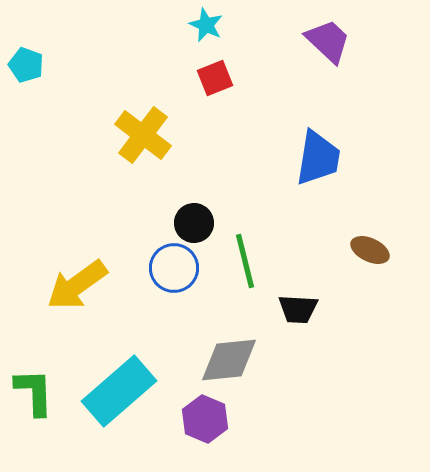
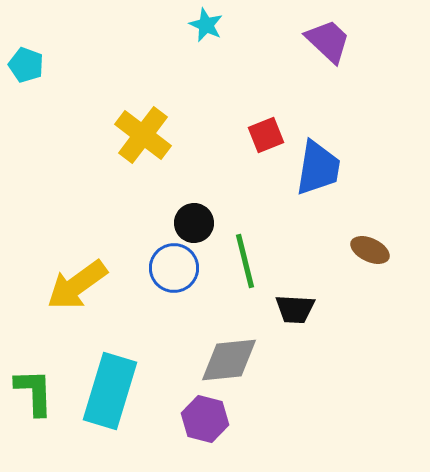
red square: moved 51 px right, 57 px down
blue trapezoid: moved 10 px down
black trapezoid: moved 3 px left
cyan rectangle: moved 9 px left; rotated 32 degrees counterclockwise
purple hexagon: rotated 9 degrees counterclockwise
